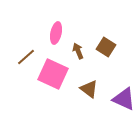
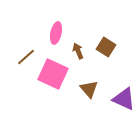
brown triangle: rotated 12 degrees clockwise
